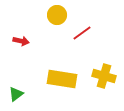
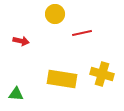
yellow circle: moved 2 px left, 1 px up
red line: rotated 24 degrees clockwise
yellow cross: moved 2 px left, 2 px up
green triangle: rotated 42 degrees clockwise
